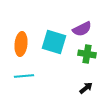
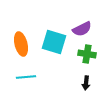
orange ellipse: rotated 20 degrees counterclockwise
cyan line: moved 2 px right, 1 px down
black arrow: moved 5 px up; rotated 136 degrees clockwise
